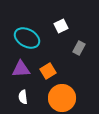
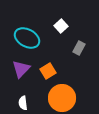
white square: rotated 16 degrees counterclockwise
purple triangle: rotated 42 degrees counterclockwise
white semicircle: moved 6 px down
